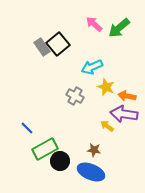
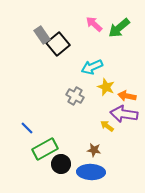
gray rectangle: moved 12 px up
black circle: moved 1 px right, 3 px down
blue ellipse: rotated 20 degrees counterclockwise
